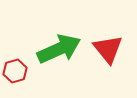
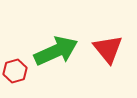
green arrow: moved 3 px left, 2 px down
